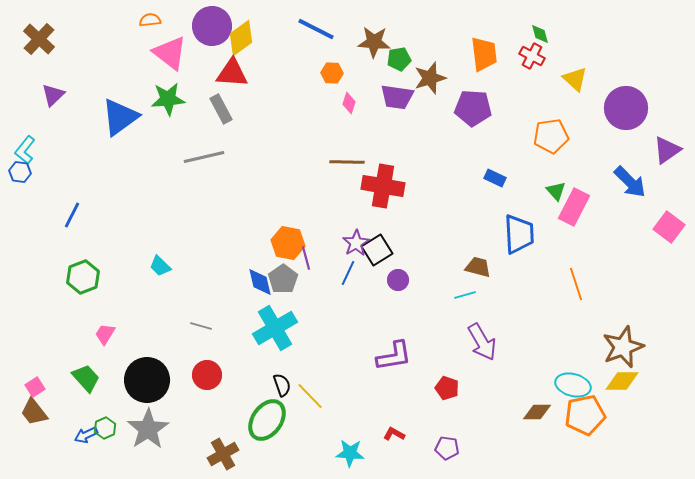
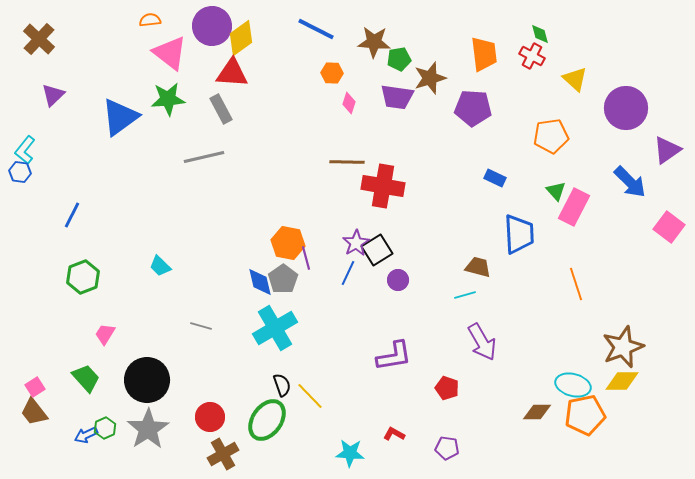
red circle at (207, 375): moved 3 px right, 42 px down
